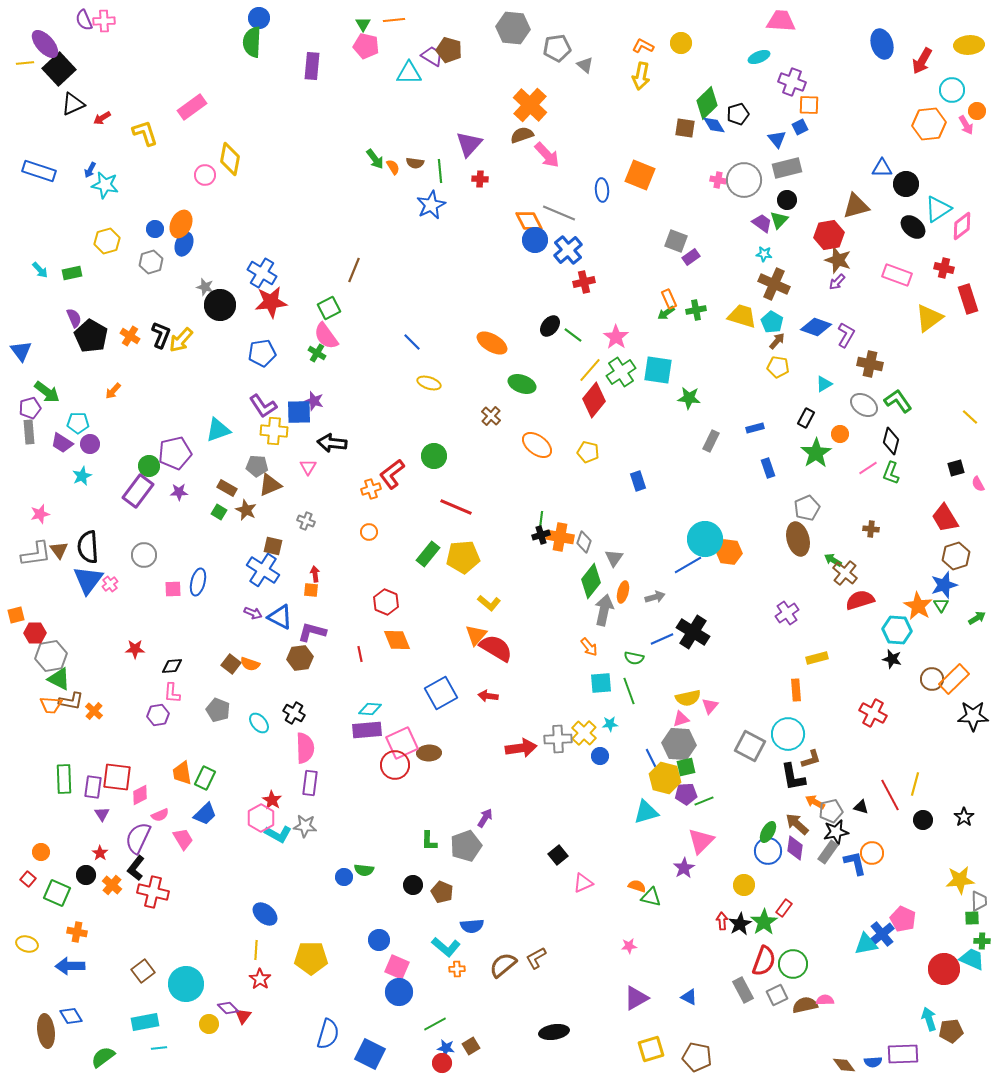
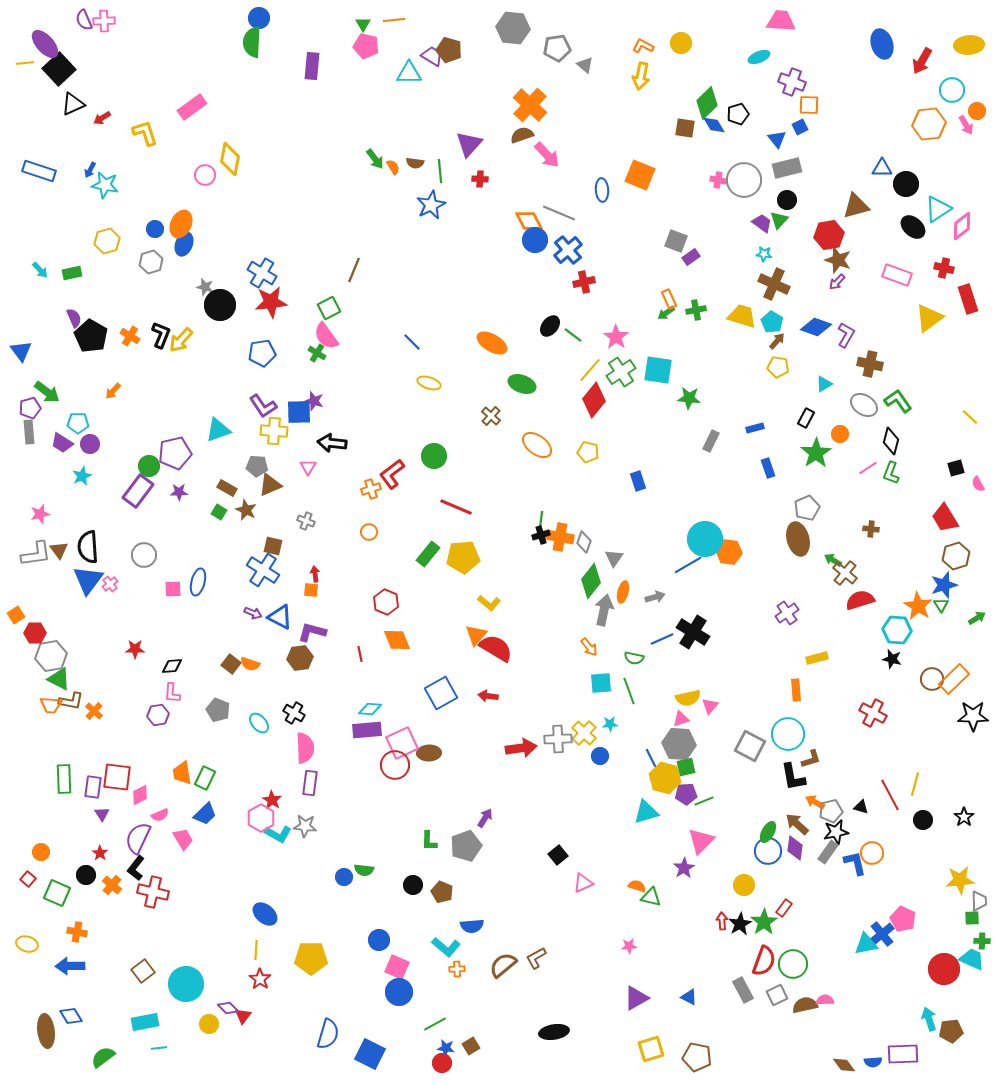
orange square at (16, 615): rotated 18 degrees counterclockwise
